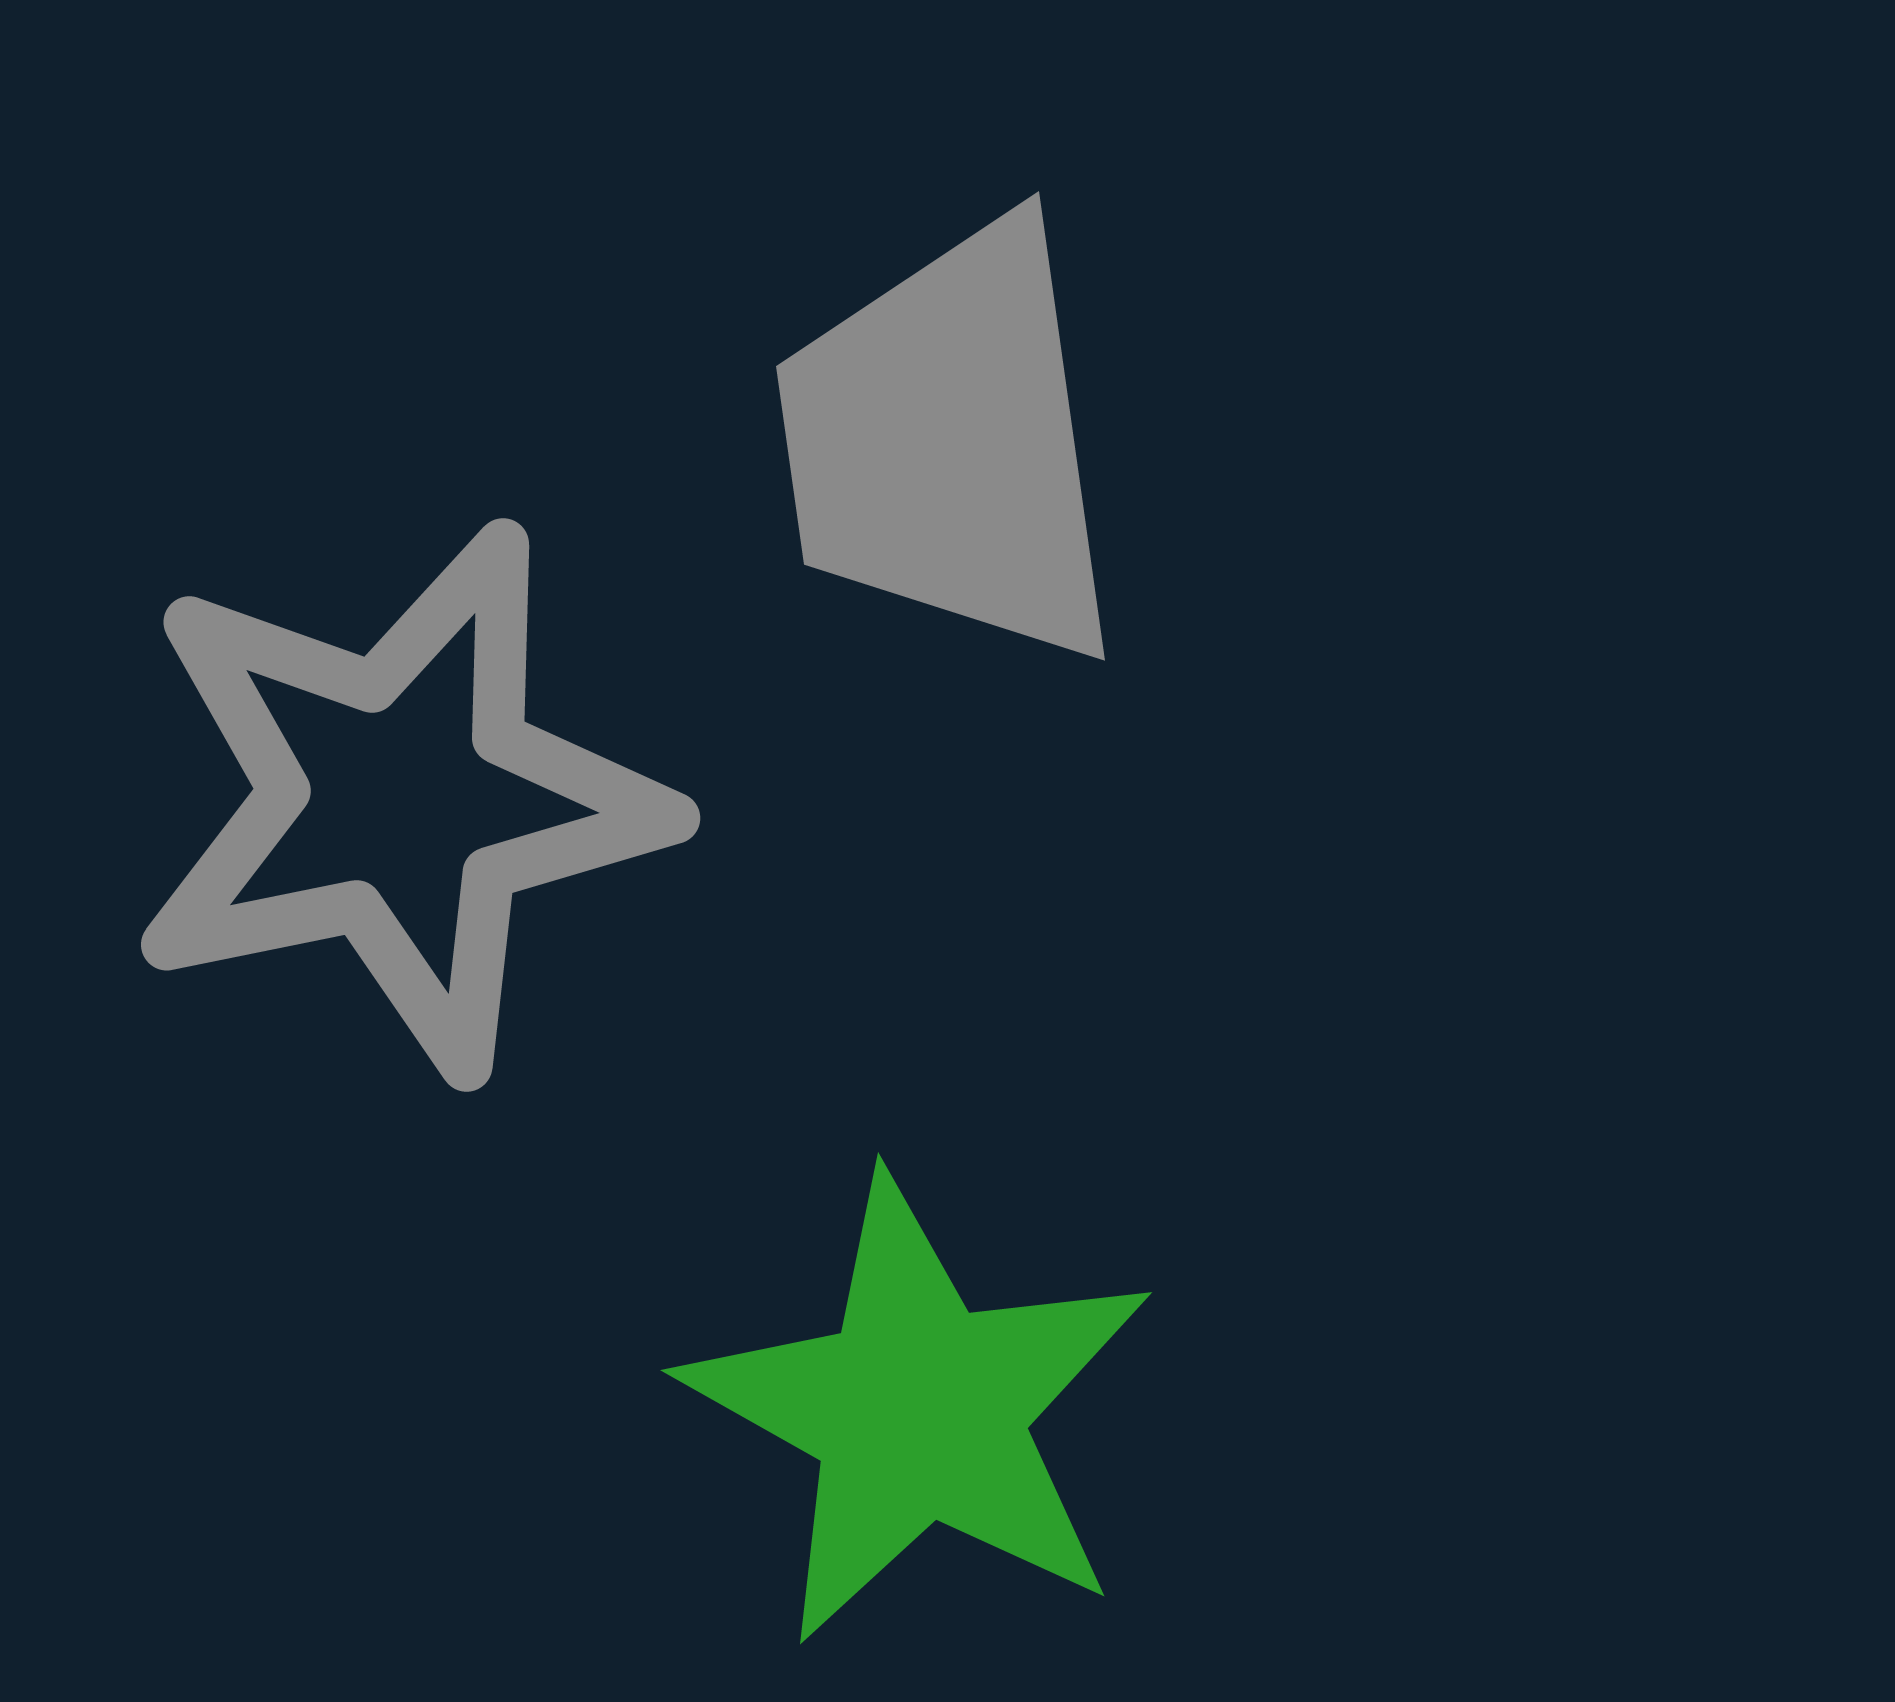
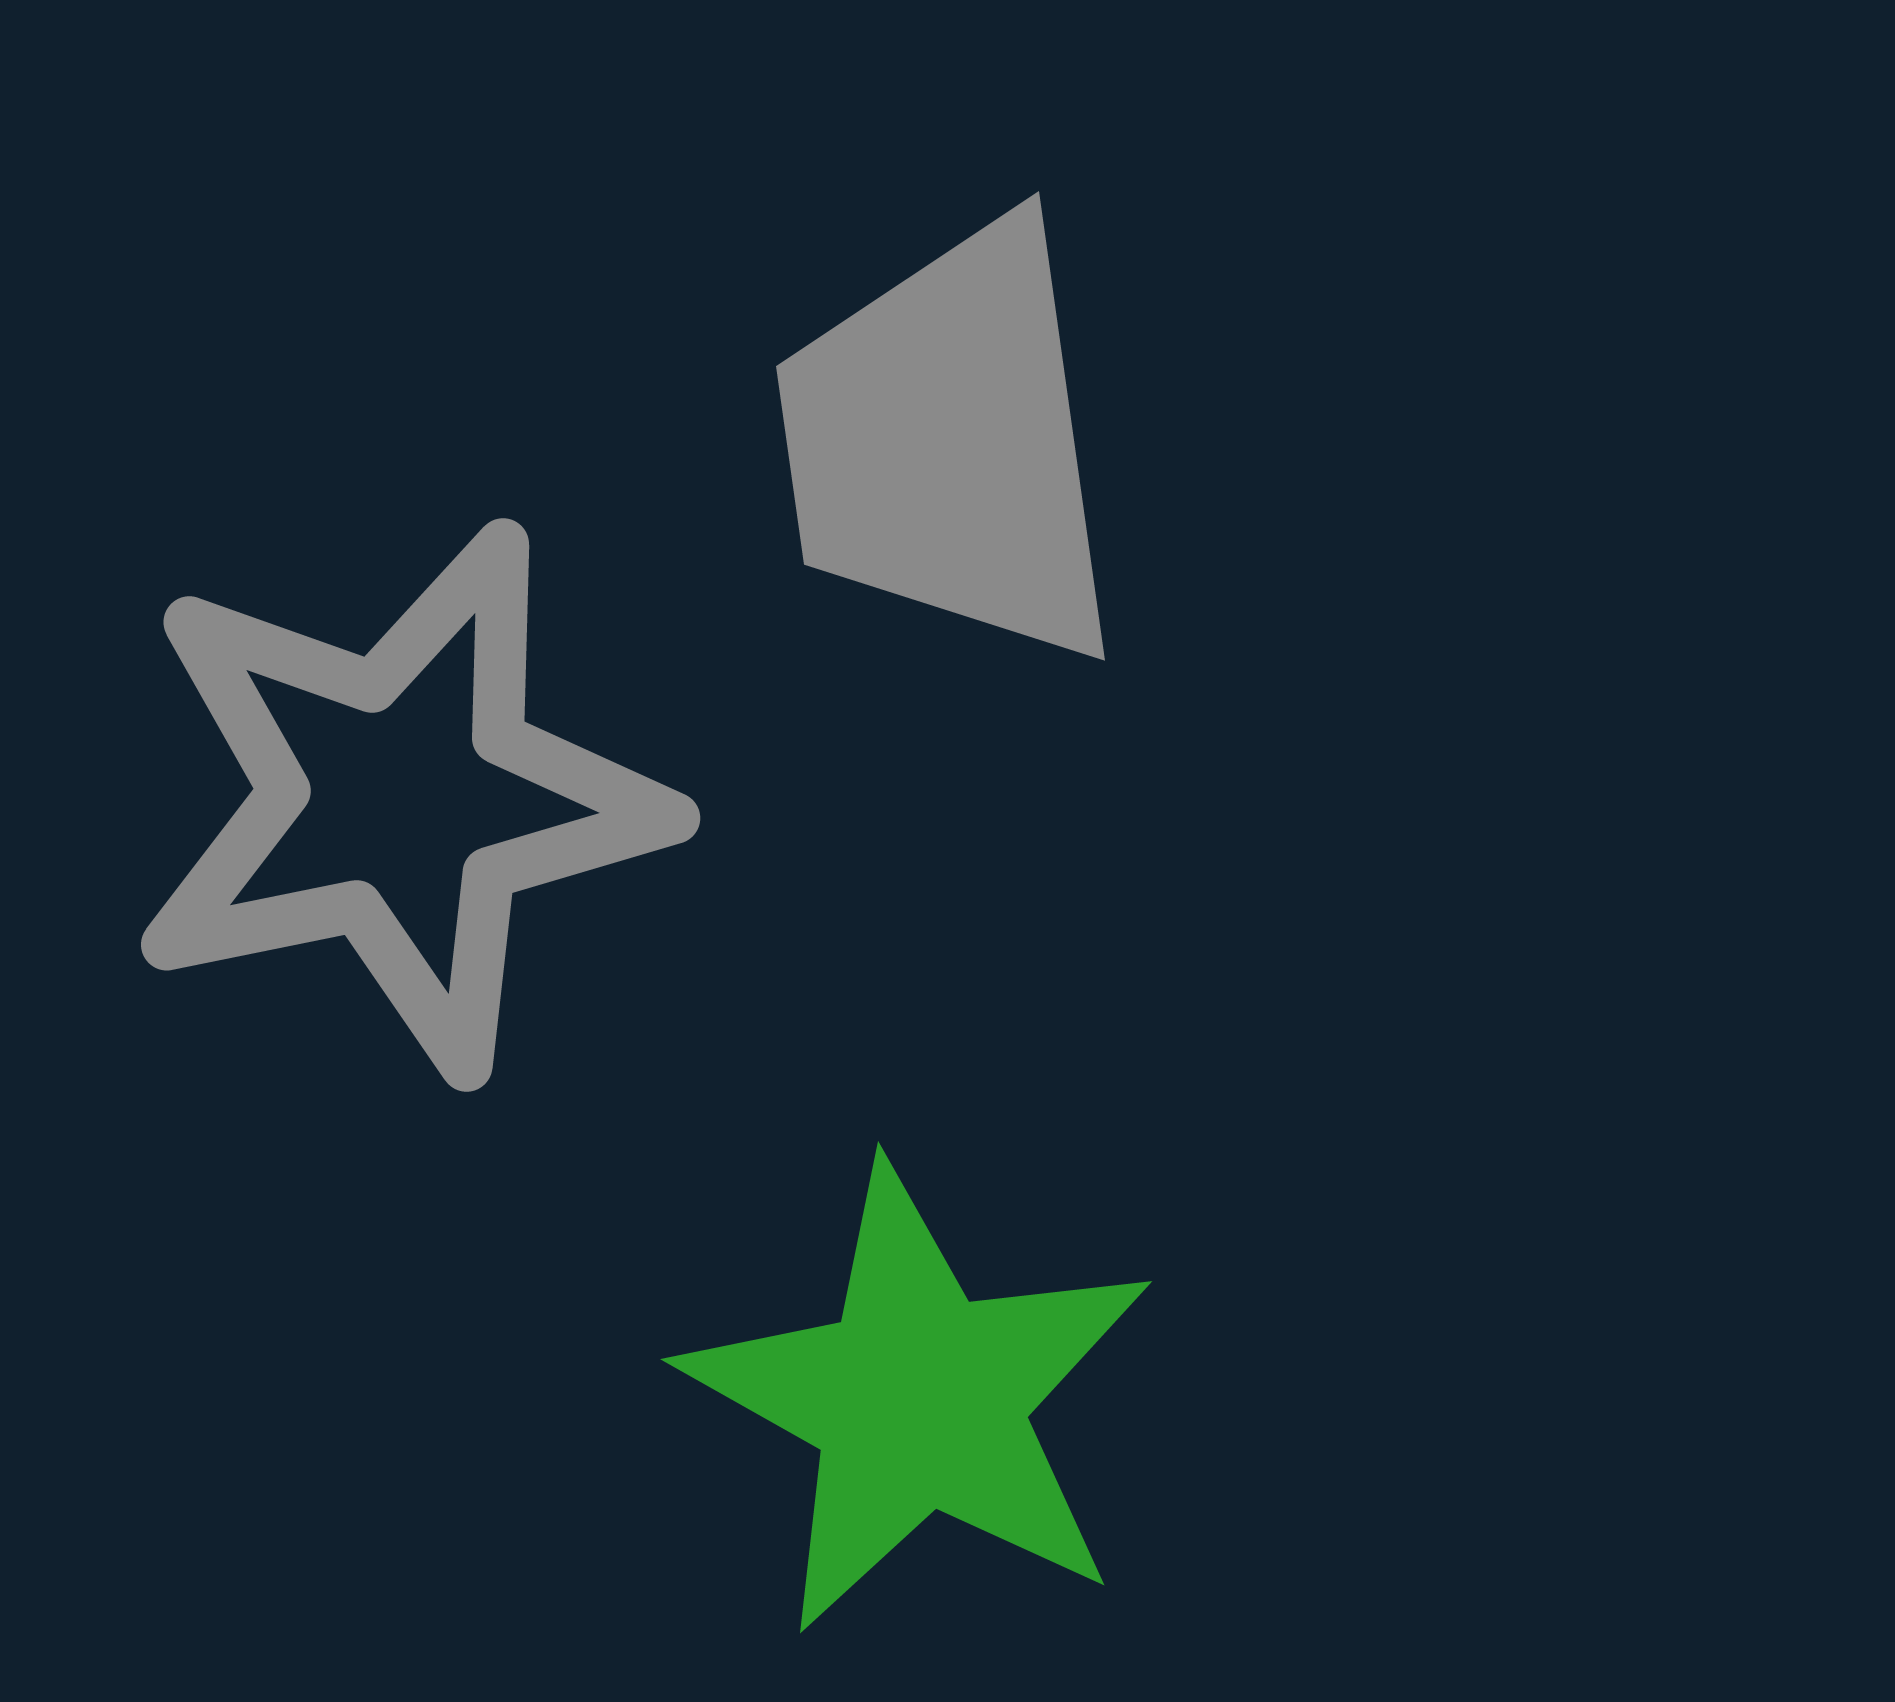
green star: moved 11 px up
